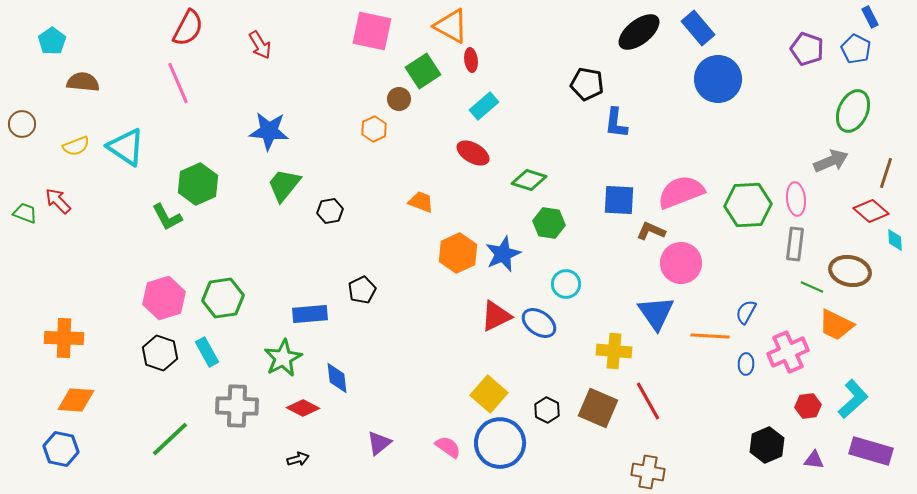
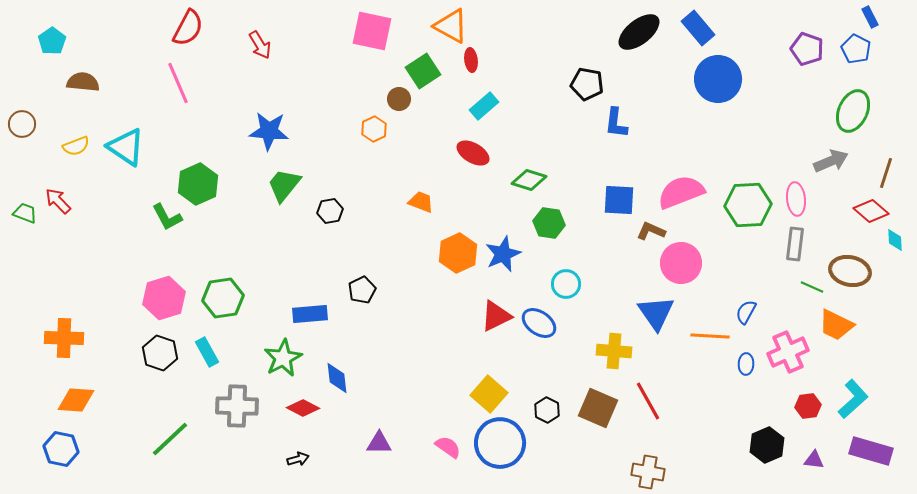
purple triangle at (379, 443): rotated 40 degrees clockwise
